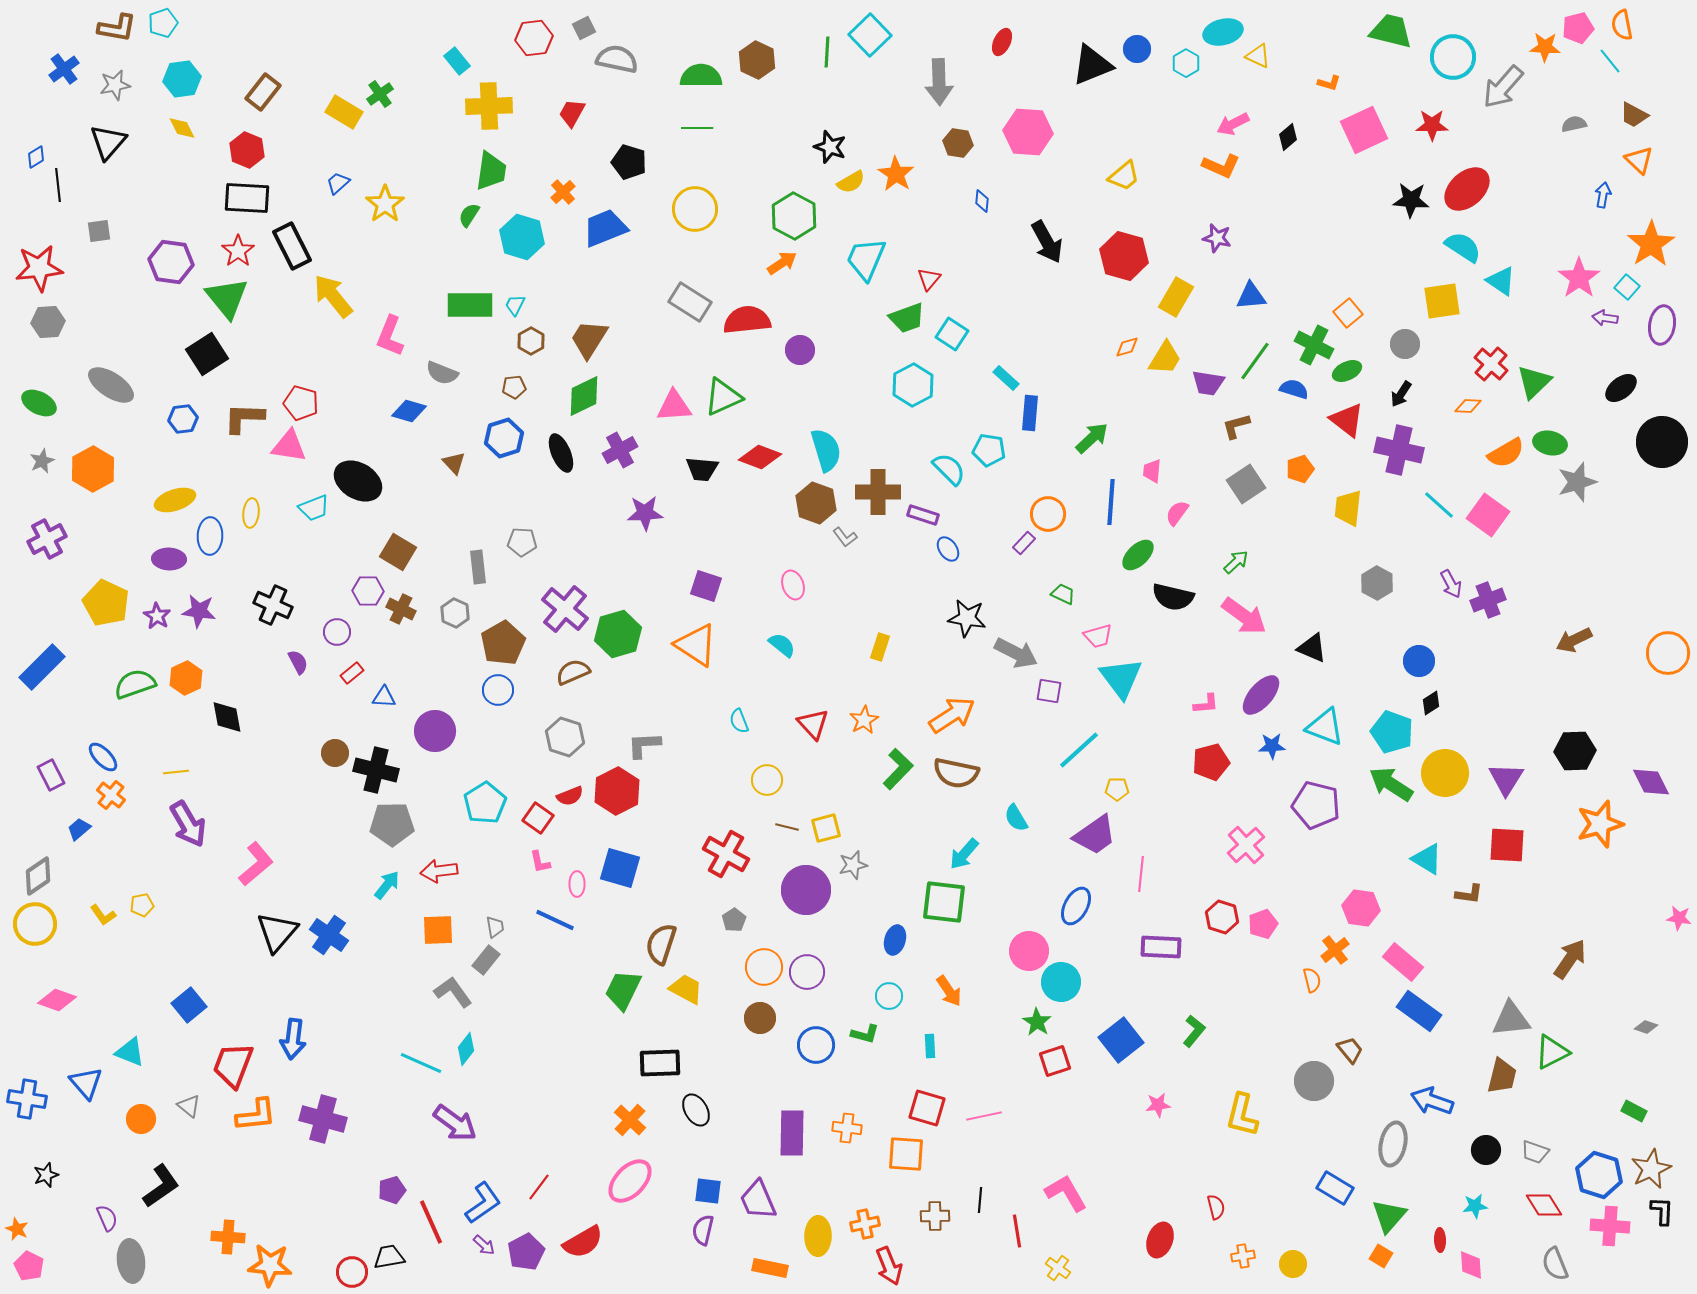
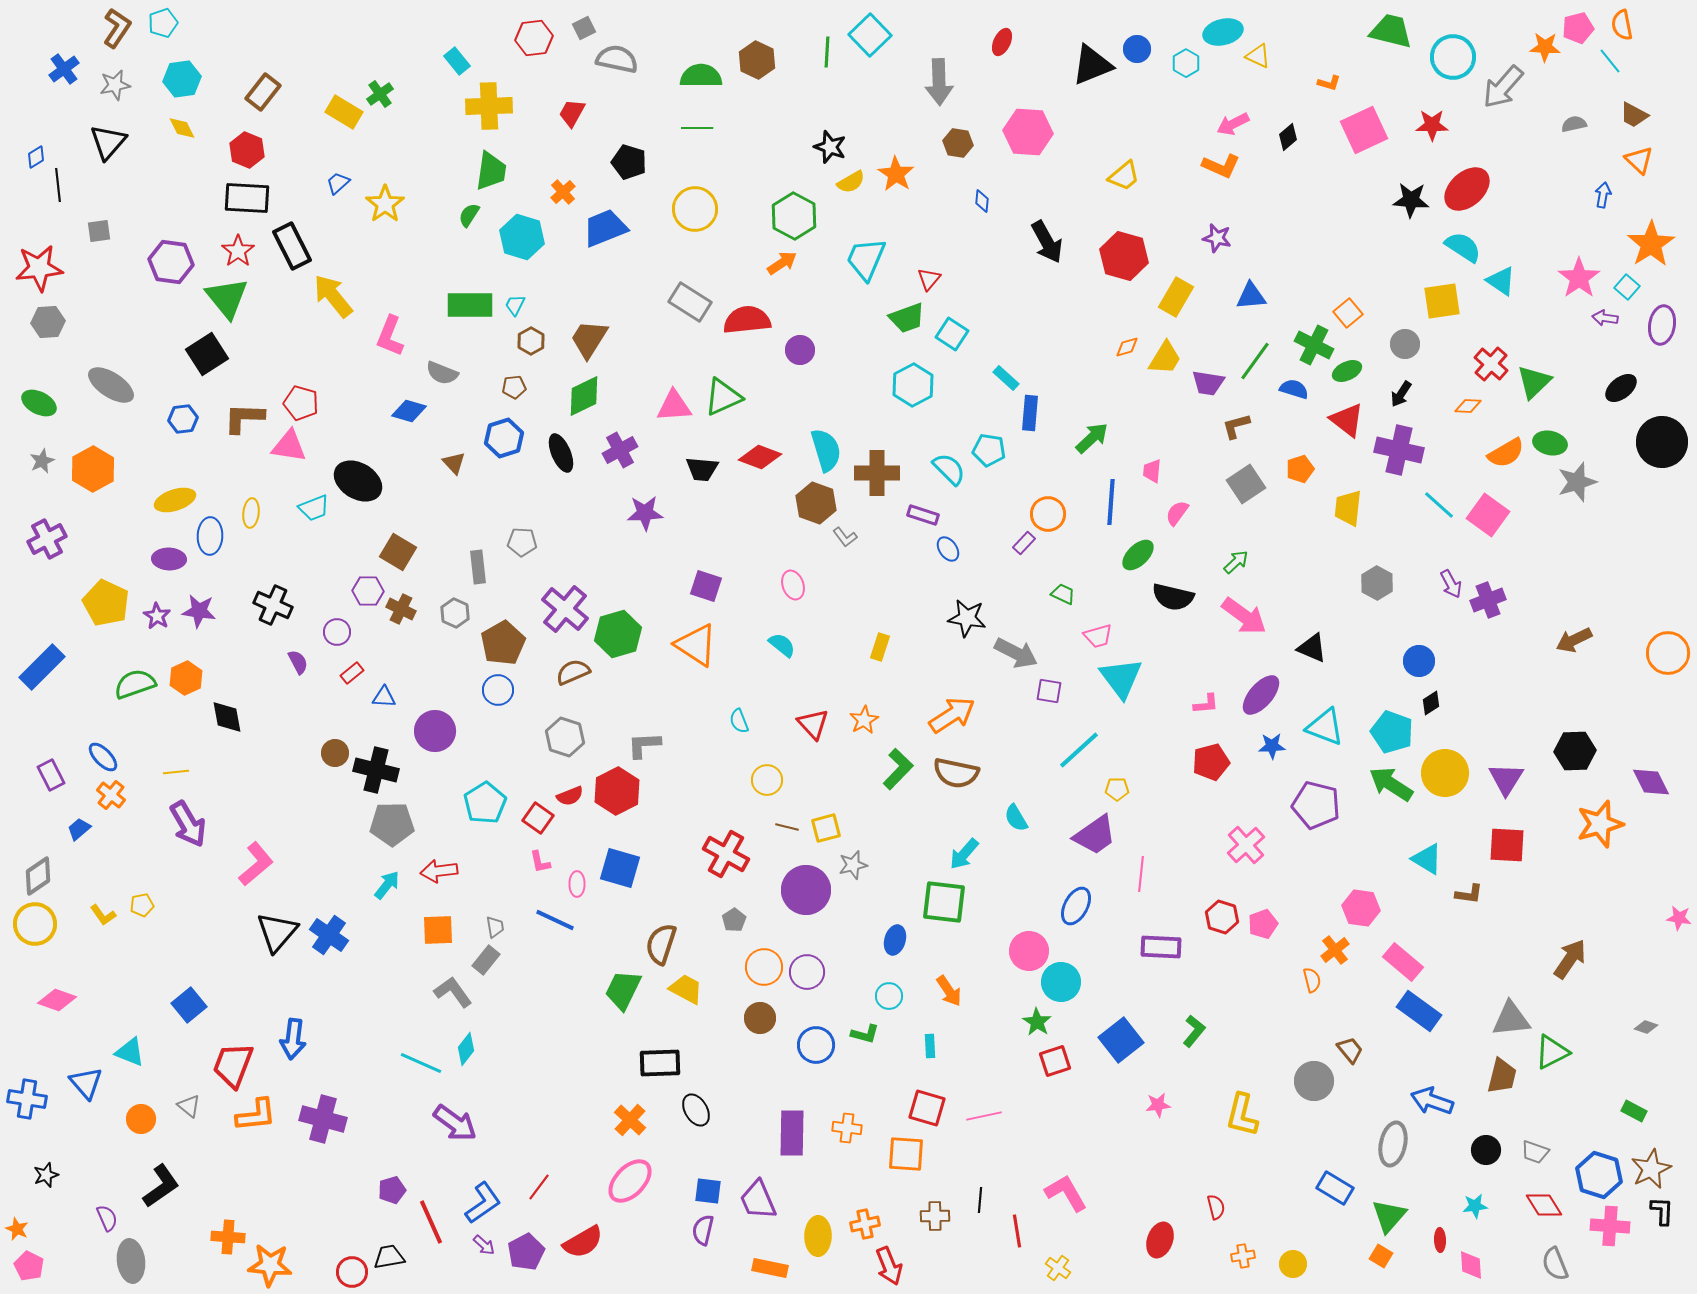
brown L-shape at (117, 28): rotated 66 degrees counterclockwise
brown cross at (878, 492): moved 1 px left, 19 px up
